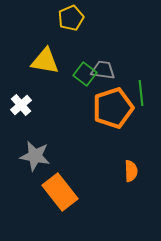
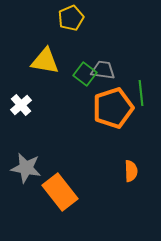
gray star: moved 9 px left, 12 px down
